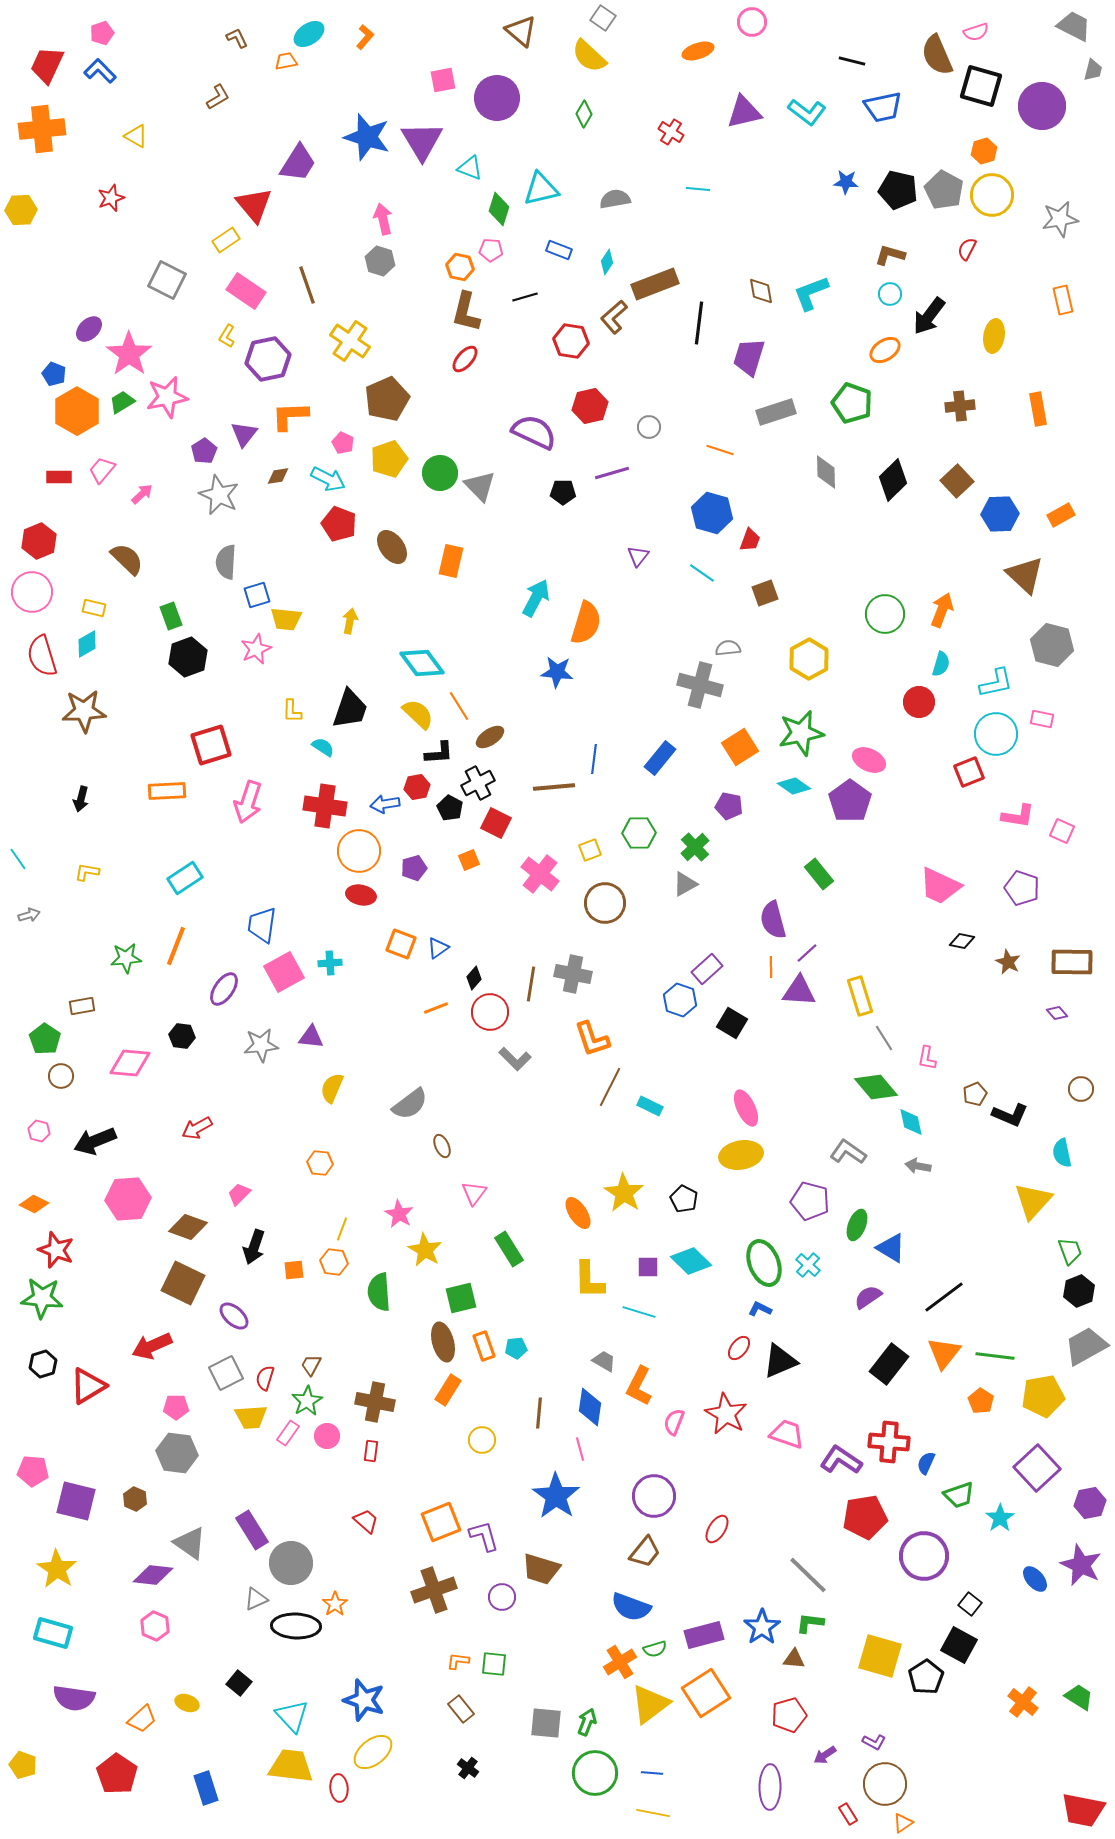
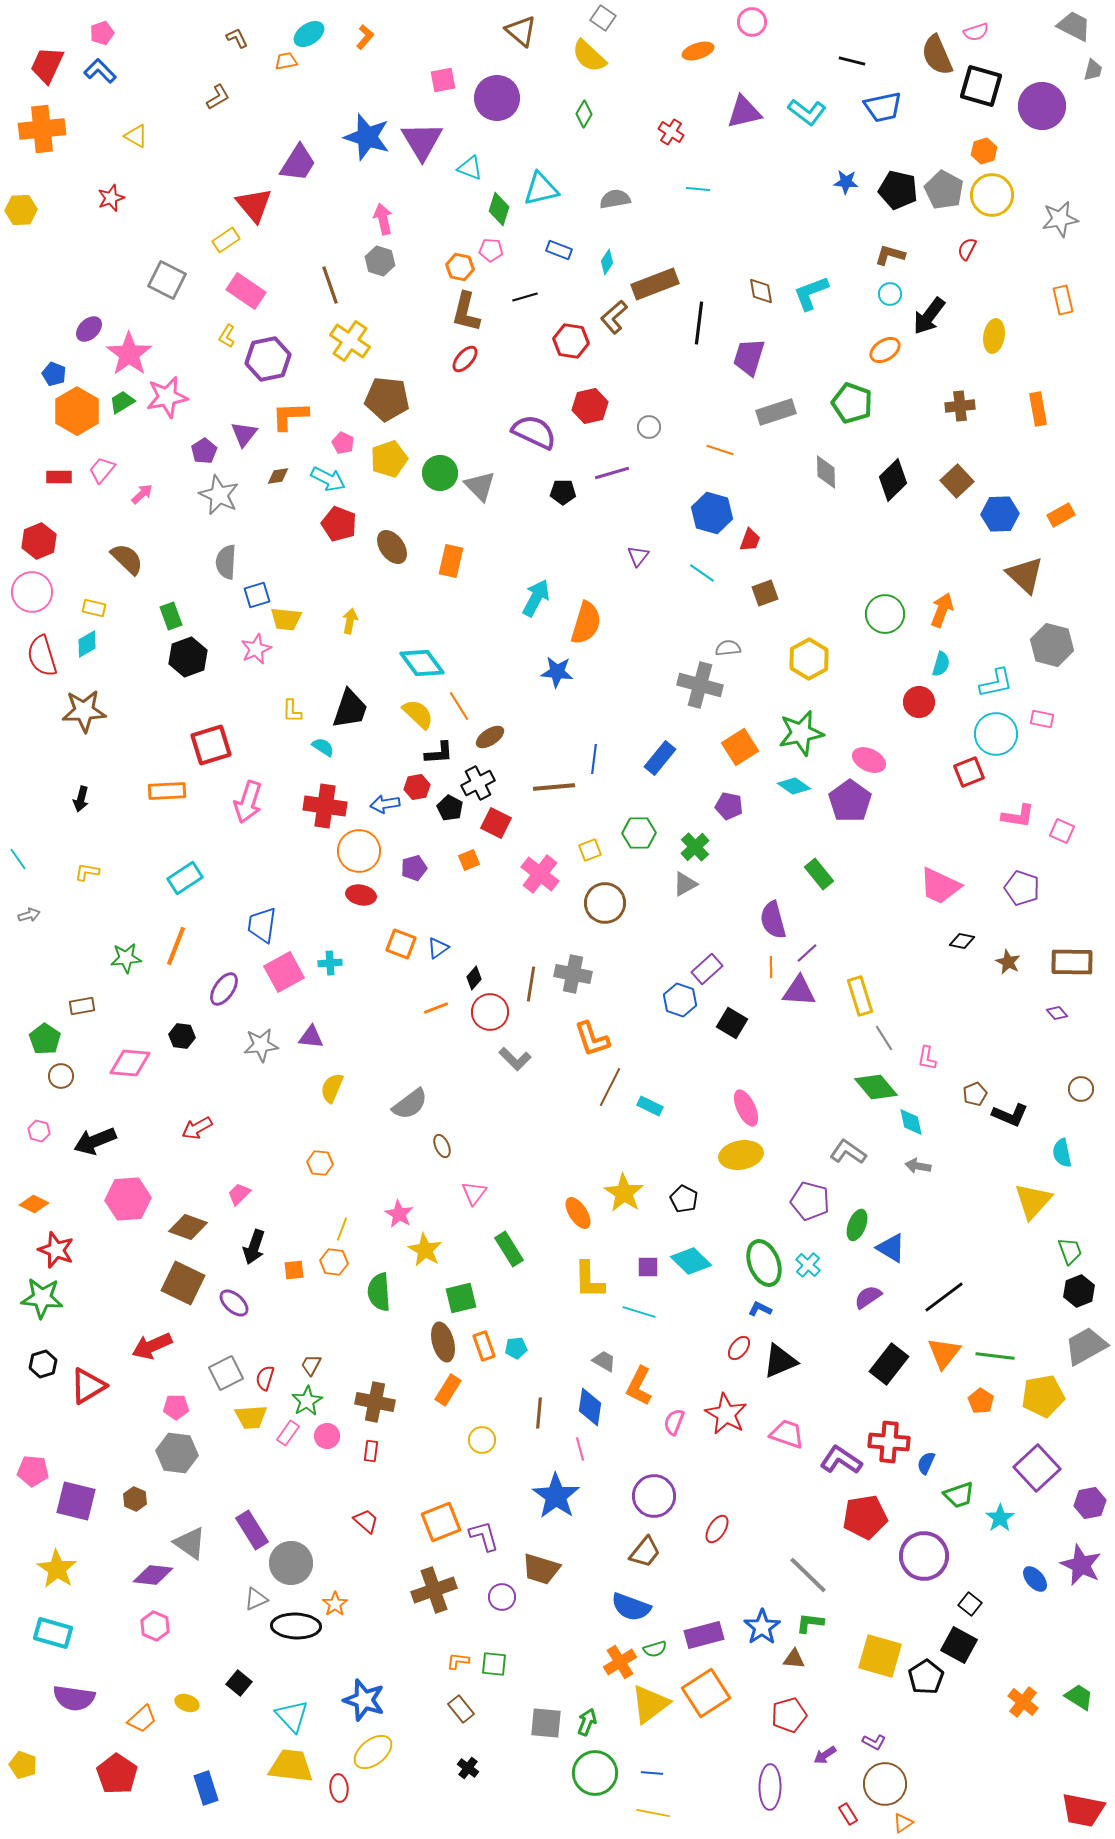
brown line at (307, 285): moved 23 px right
brown pentagon at (387, 399): rotated 30 degrees clockwise
purple ellipse at (234, 1316): moved 13 px up
